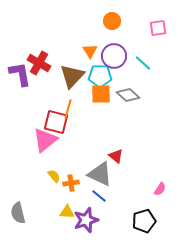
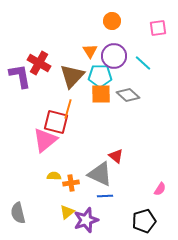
purple L-shape: moved 2 px down
yellow semicircle: rotated 48 degrees counterclockwise
blue line: moved 6 px right; rotated 42 degrees counterclockwise
yellow triangle: rotated 42 degrees counterclockwise
